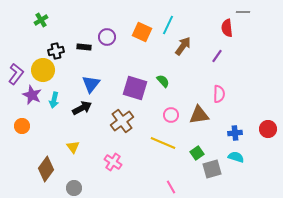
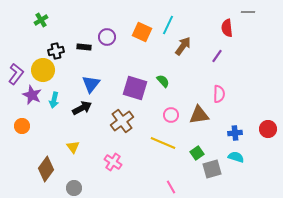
gray line: moved 5 px right
